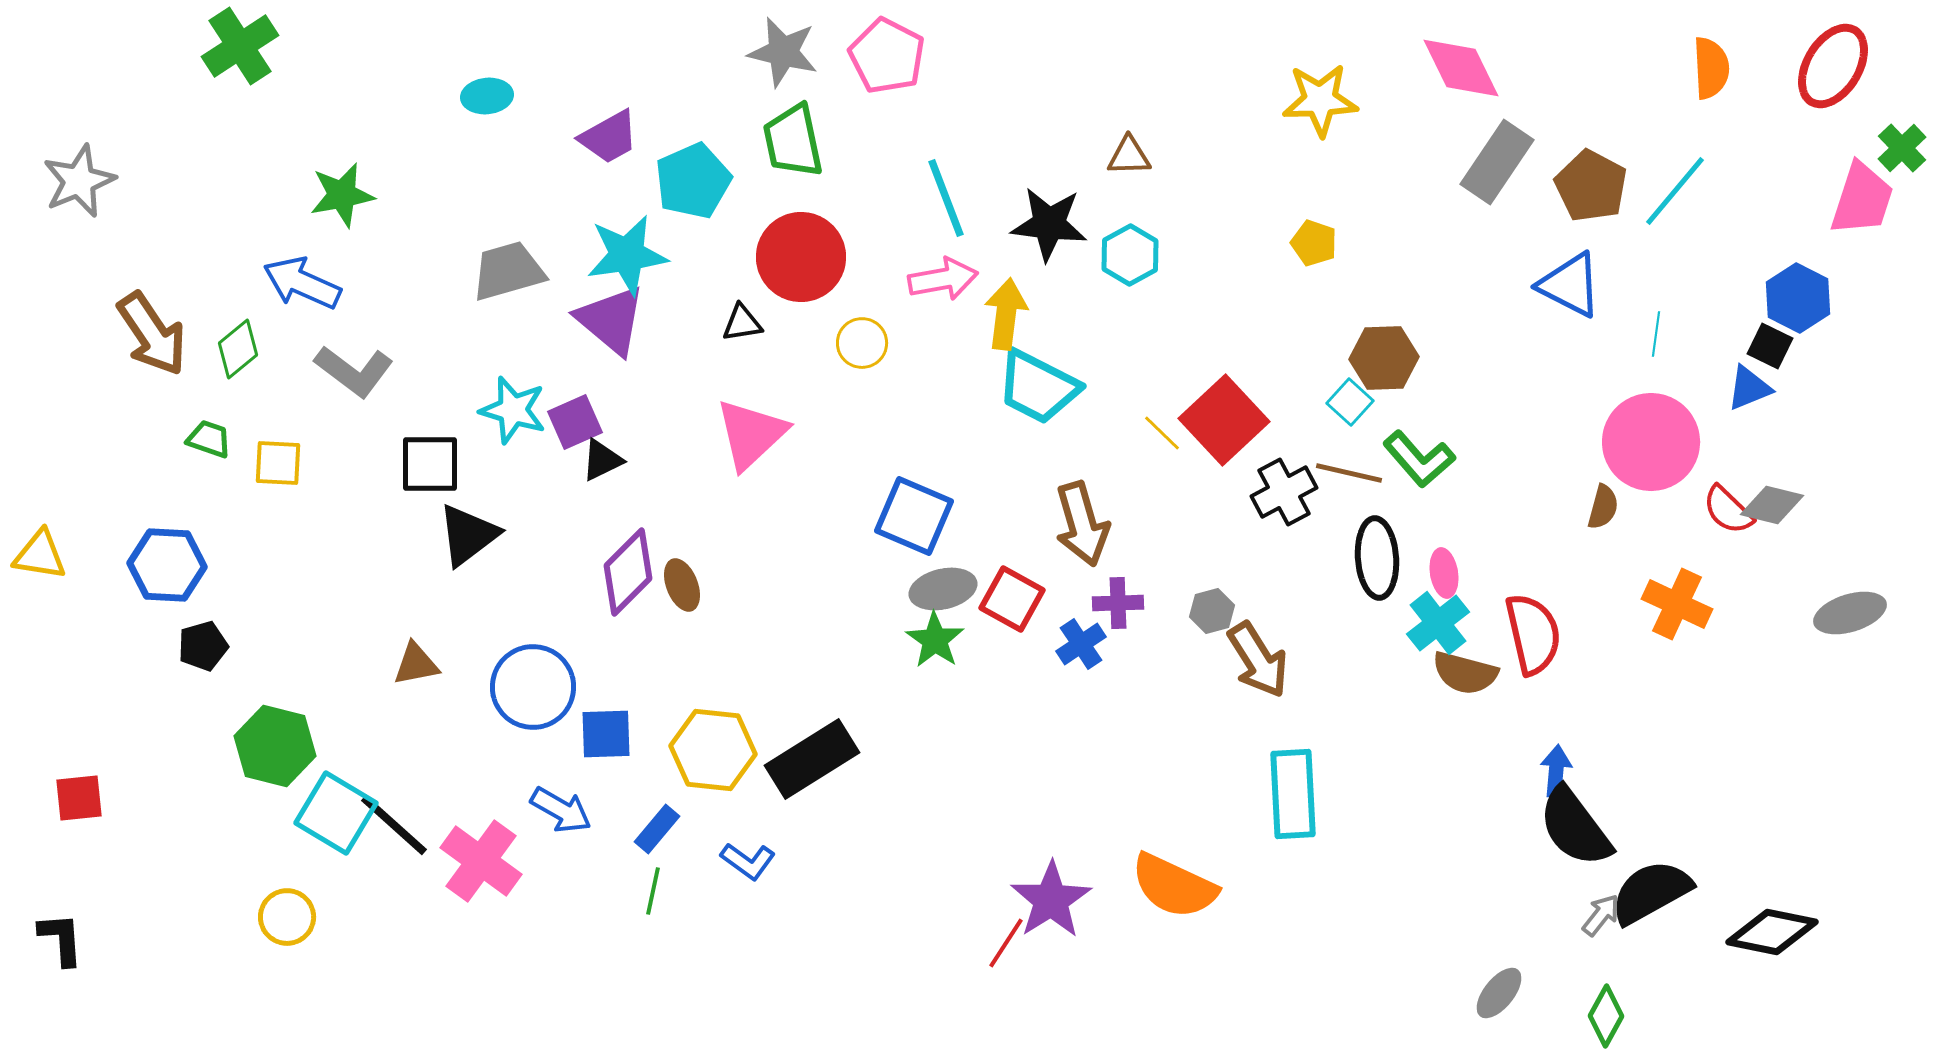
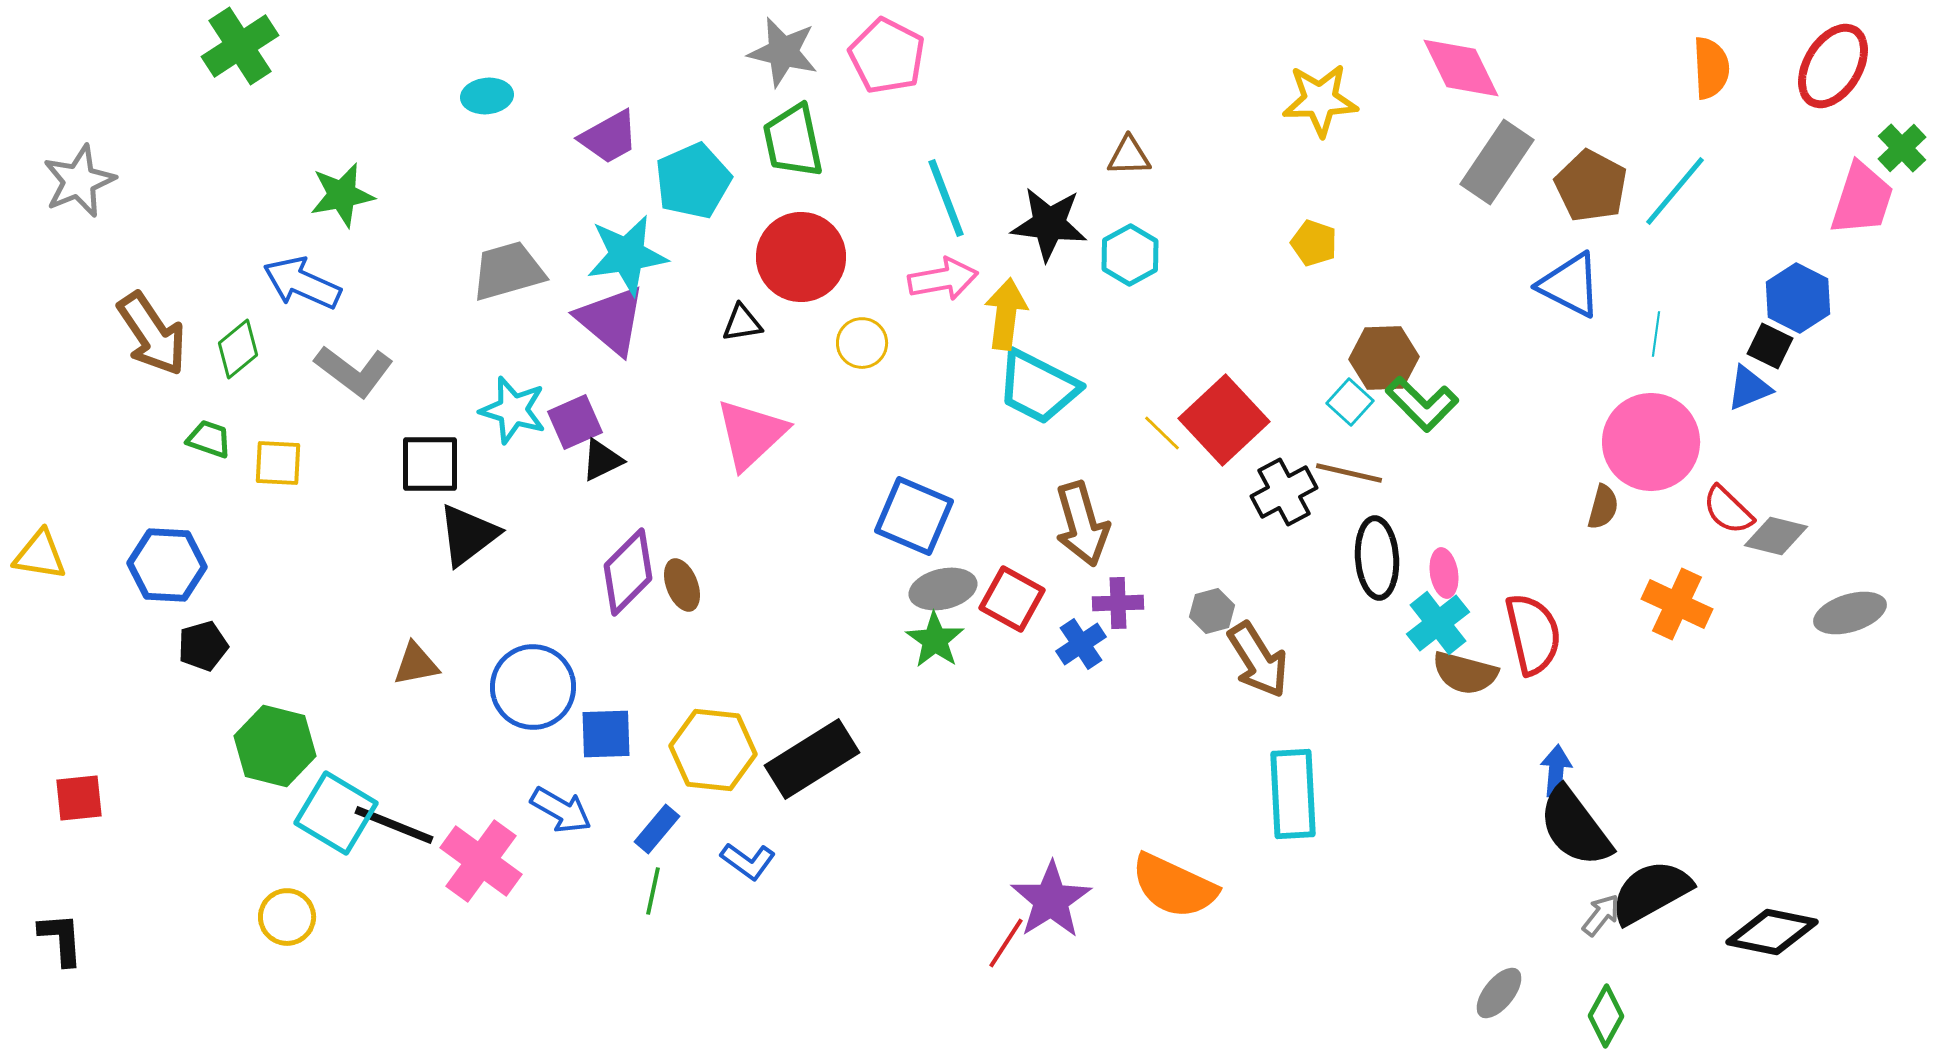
green L-shape at (1419, 459): moved 3 px right, 55 px up; rotated 4 degrees counterclockwise
gray diamond at (1772, 505): moved 4 px right, 31 px down
black line at (394, 825): rotated 20 degrees counterclockwise
